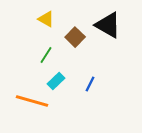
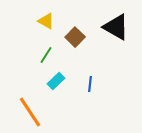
yellow triangle: moved 2 px down
black triangle: moved 8 px right, 2 px down
blue line: rotated 21 degrees counterclockwise
orange line: moved 2 px left, 11 px down; rotated 40 degrees clockwise
